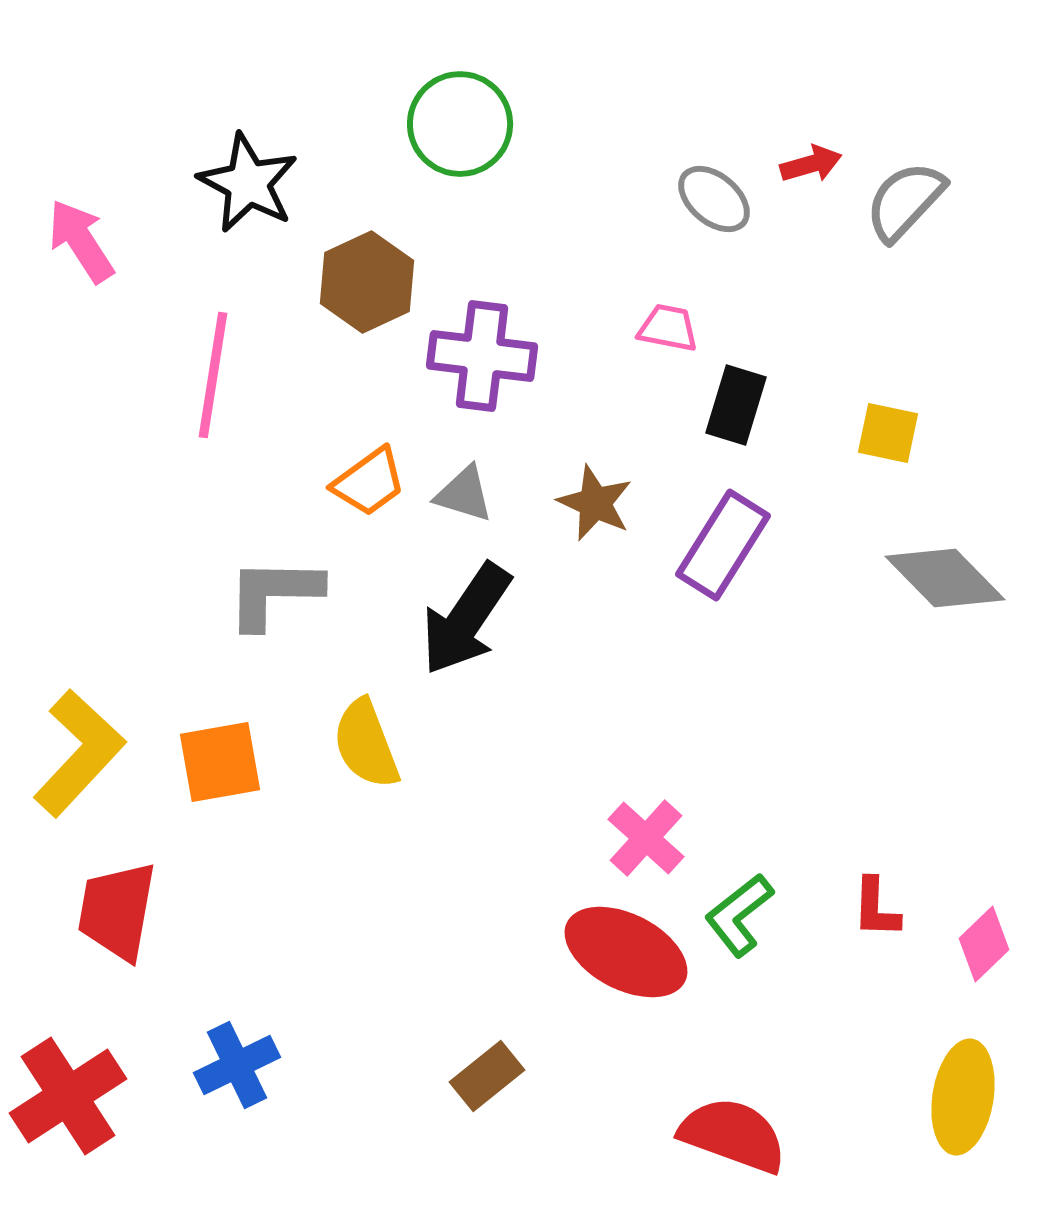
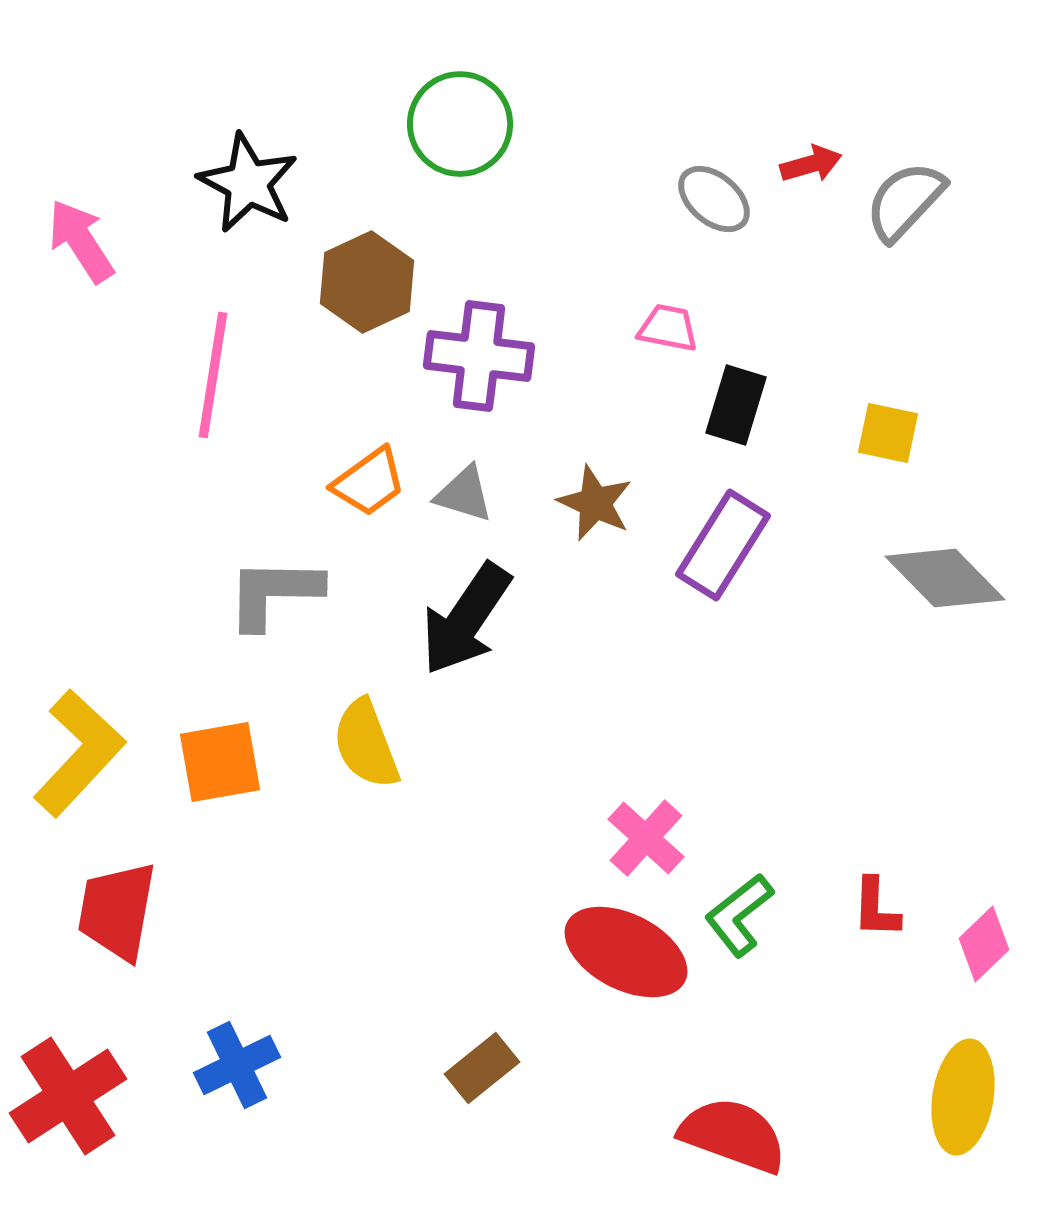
purple cross: moved 3 px left
brown rectangle: moved 5 px left, 8 px up
